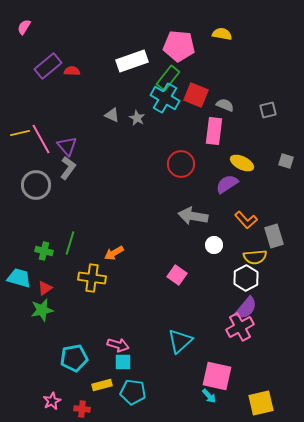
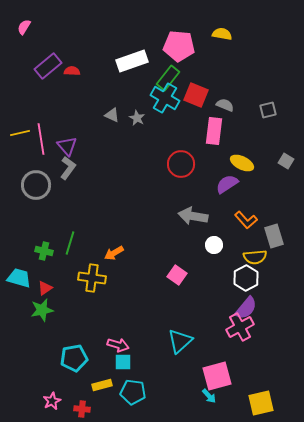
pink line at (41, 139): rotated 20 degrees clockwise
gray square at (286, 161): rotated 14 degrees clockwise
pink square at (217, 376): rotated 28 degrees counterclockwise
